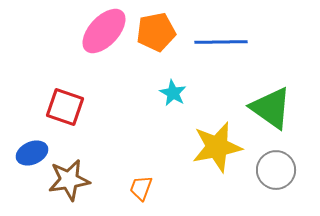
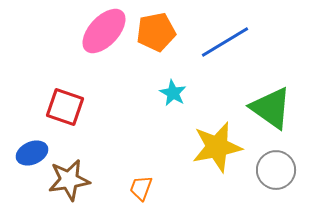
blue line: moved 4 px right; rotated 30 degrees counterclockwise
